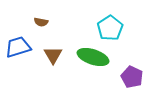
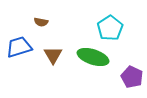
blue trapezoid: moved 1 px right
